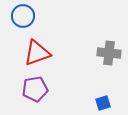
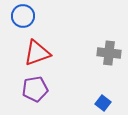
blue square: rotated 35 degrees counterclockwise
